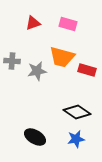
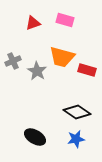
pink rectangle: moved 3 px left, 4 px up
gray cross: moved 1 px right; rotated 28 degrees counterclockwise
gray star: rotated 30 degrees counterclockwise
